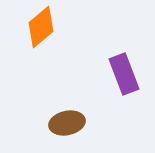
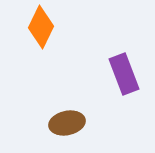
orange diamond: rotated 24 degrees counterclockwise
